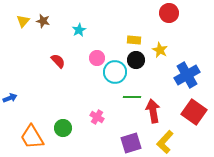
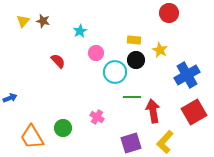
cyan star: moved 1 px right, 1 px down
pink circle: moved 1 px left, 5 px up
red square: rotated 25 degrees clockwise
